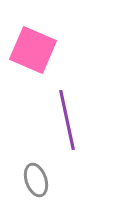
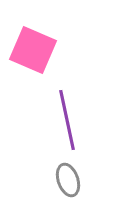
gray ellipse: moved 32 px right
